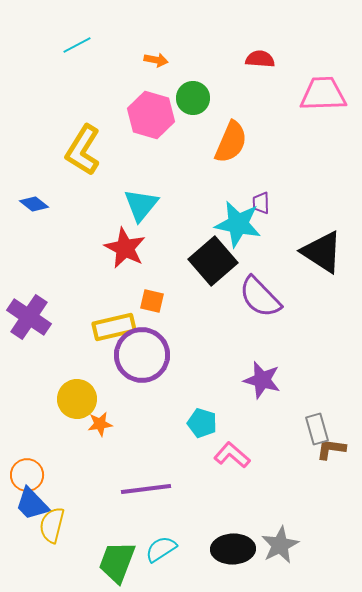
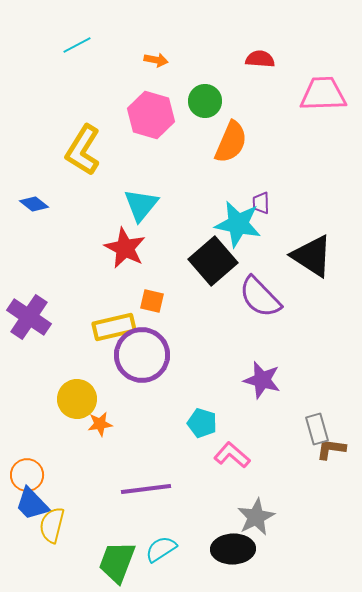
green circle: moved 12 px right, 3 px down
black triangle: moved 10 px left, 4 px down
gray star: moved 24 px left, 28 px up
